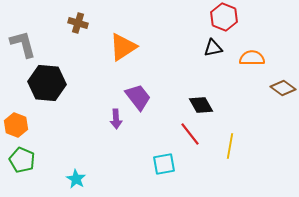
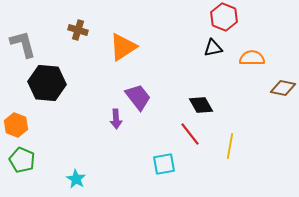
brown cross: moved 7 px down
brown diamond: rotated 25 degrees counterclockwise
